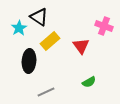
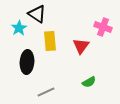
black triangle: moved 2 px left, 3 px up
pink cross: moved 1 px left, 1 px down
yellow rectangle: rotated 54 degrees counterclockwise
red triangle: rotated 12 degrees clockwise
black ellipse: moved 2 px left, 1 px down
